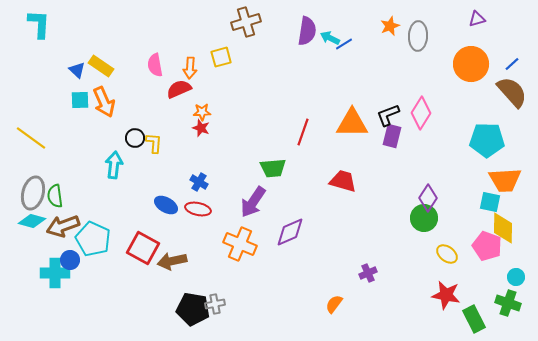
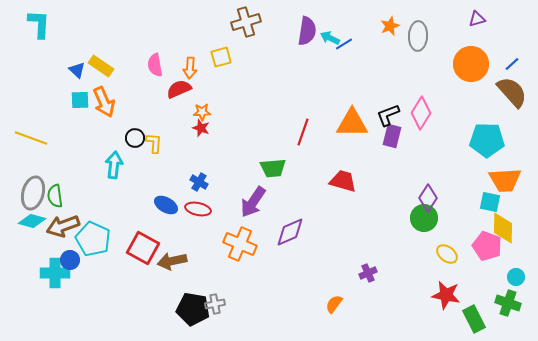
yellow line at (31, 138): rotated 16 degrees counterclockwise
